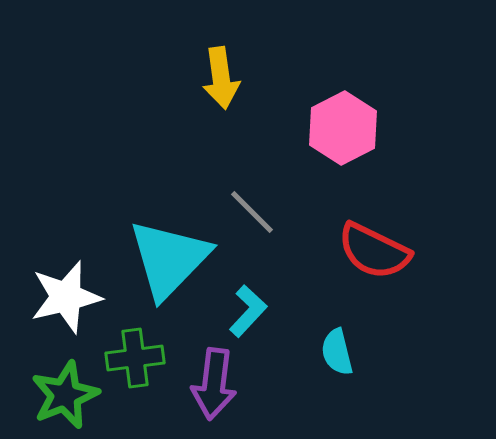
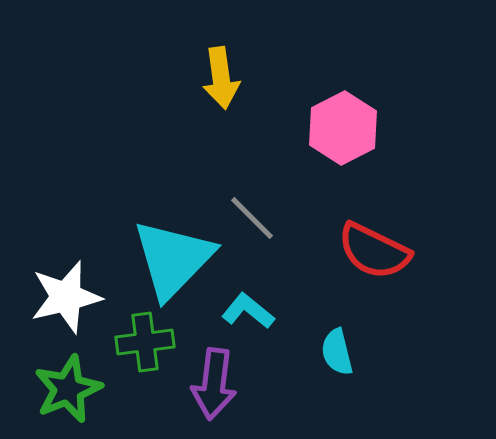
gray line: moved 6 px down
cyan triangle: moved 4 px right
cyan L-shape: rotated 94 degrees counterclockwise
green cross: moved 10 px right, 16 px up
green star: moved 3 px right, 6 px up
